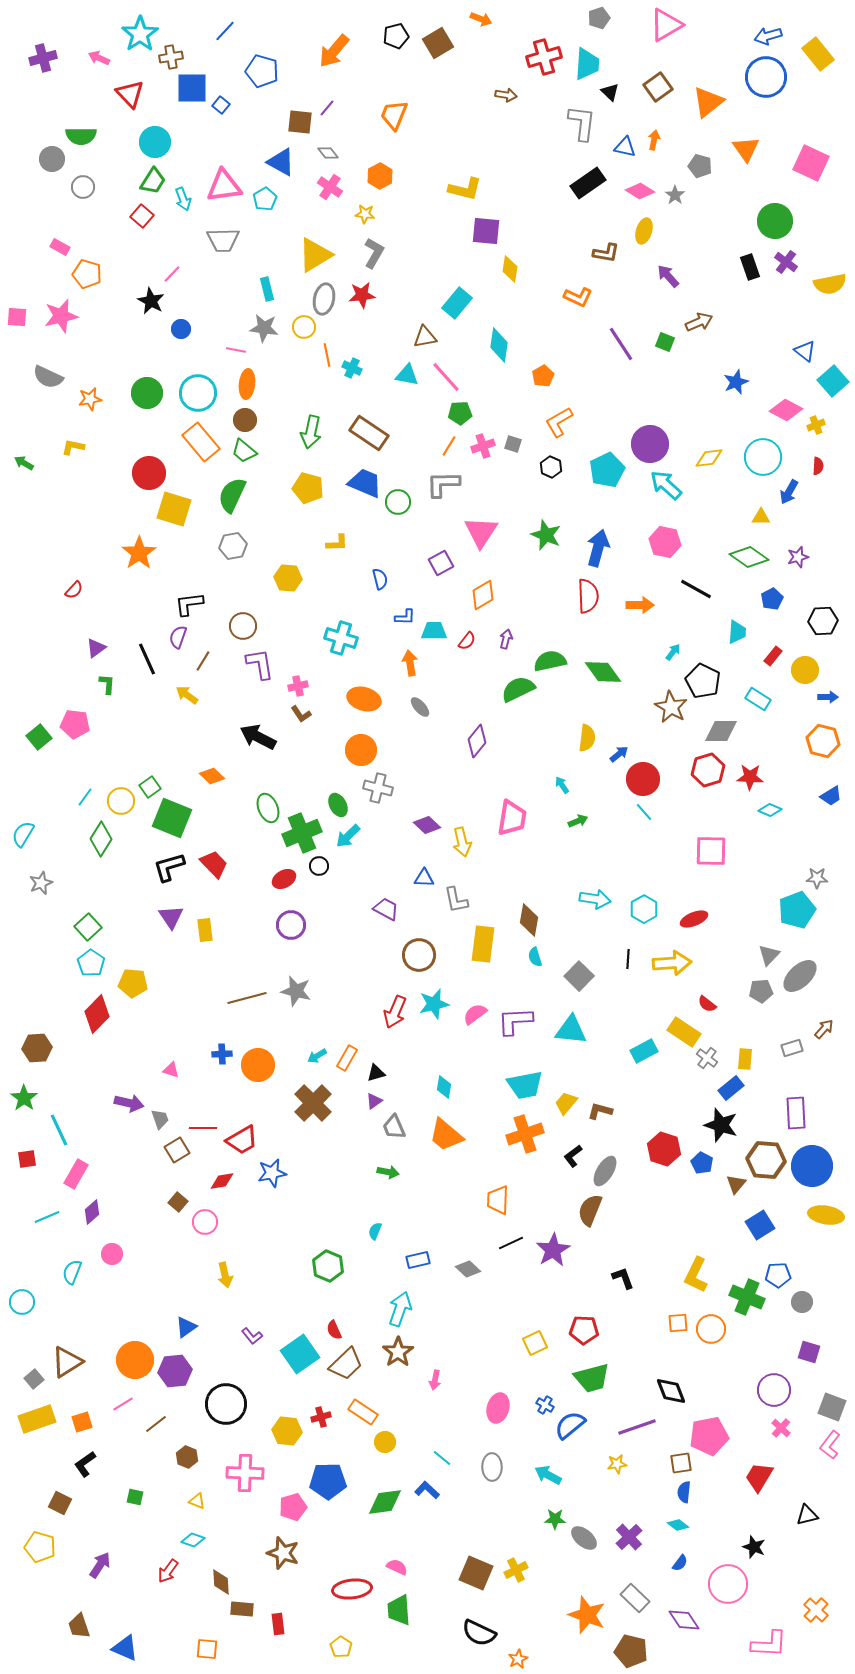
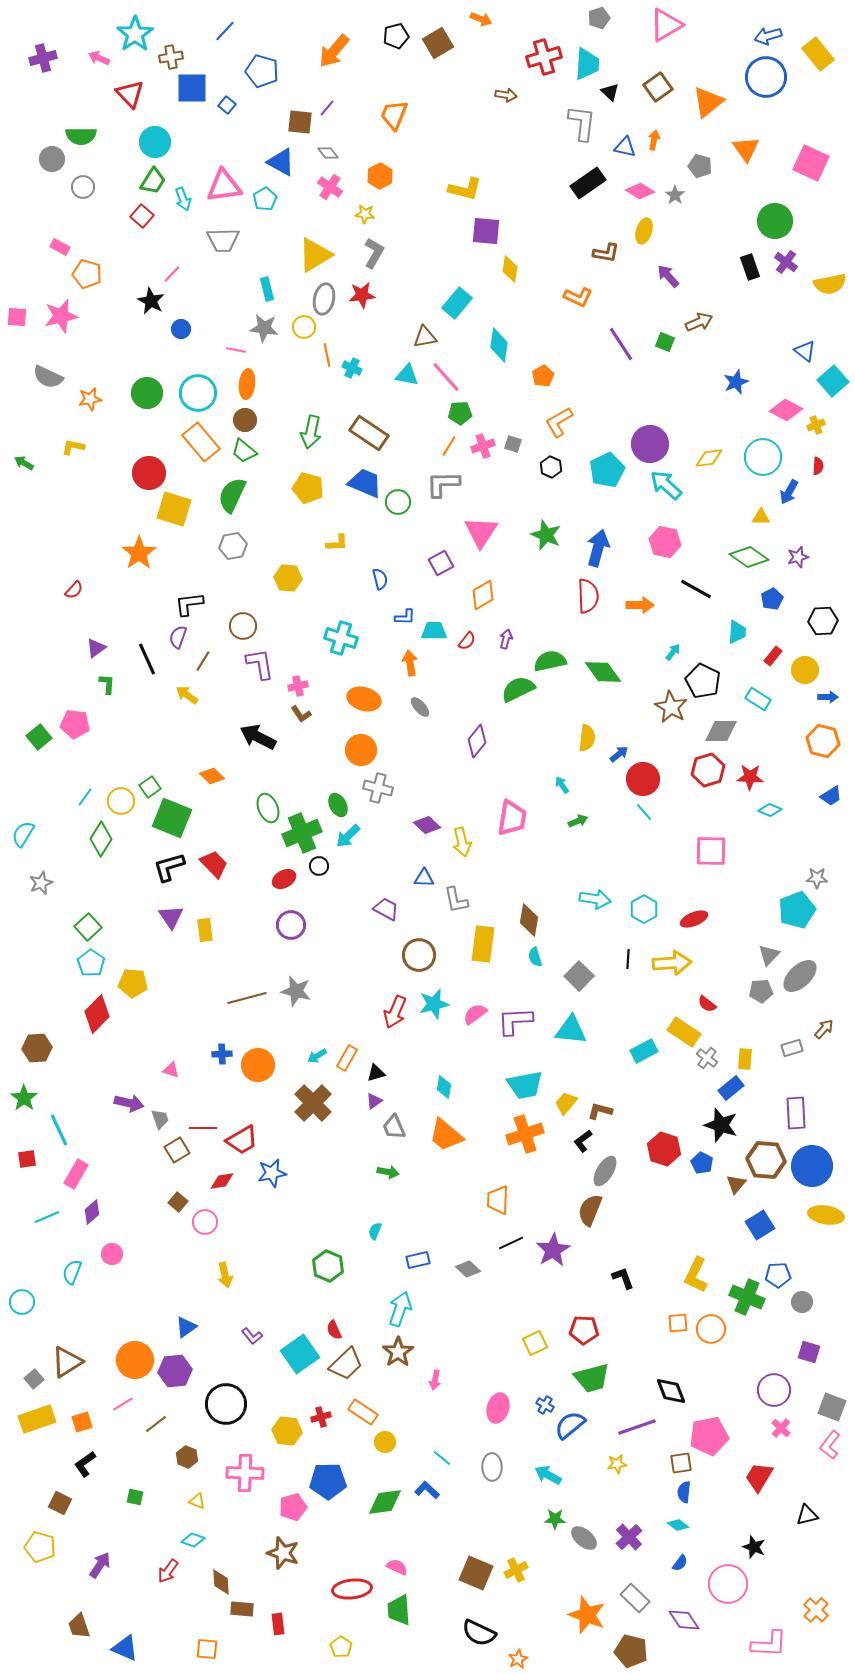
cyan star at (140, 34): moved 5 px left
blue square at (221, 105): moved 6 px right
black L-shape at (573, 1156): moved 10 px right, 15 px up
